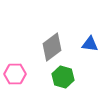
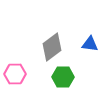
green hexagon: rotated 15 degrees counterclockwise
